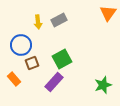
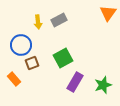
green square: moved 1 px right, 1 px up
purple rectangle: moved 21 px right; rotated 12 degrees counterclockwise
